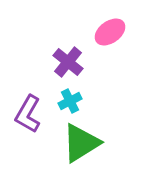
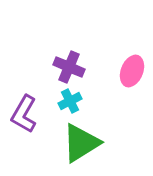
pink ellipse: moved 22 px right, 39 px down; rotated 32 degrees counterclockwise
purple cross: moved 1 px right, 5 px down; rotated 16 degrees counterclockwise
purple L-shape: moved 4 px left
